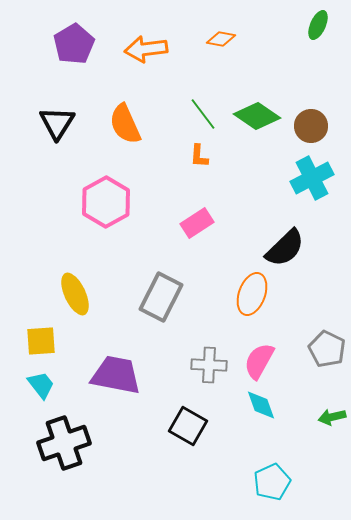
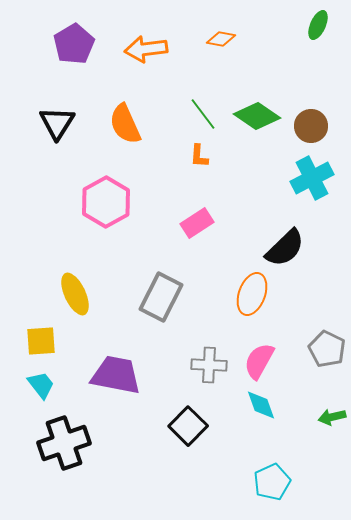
black square: rotated 15 degrees clockwise
